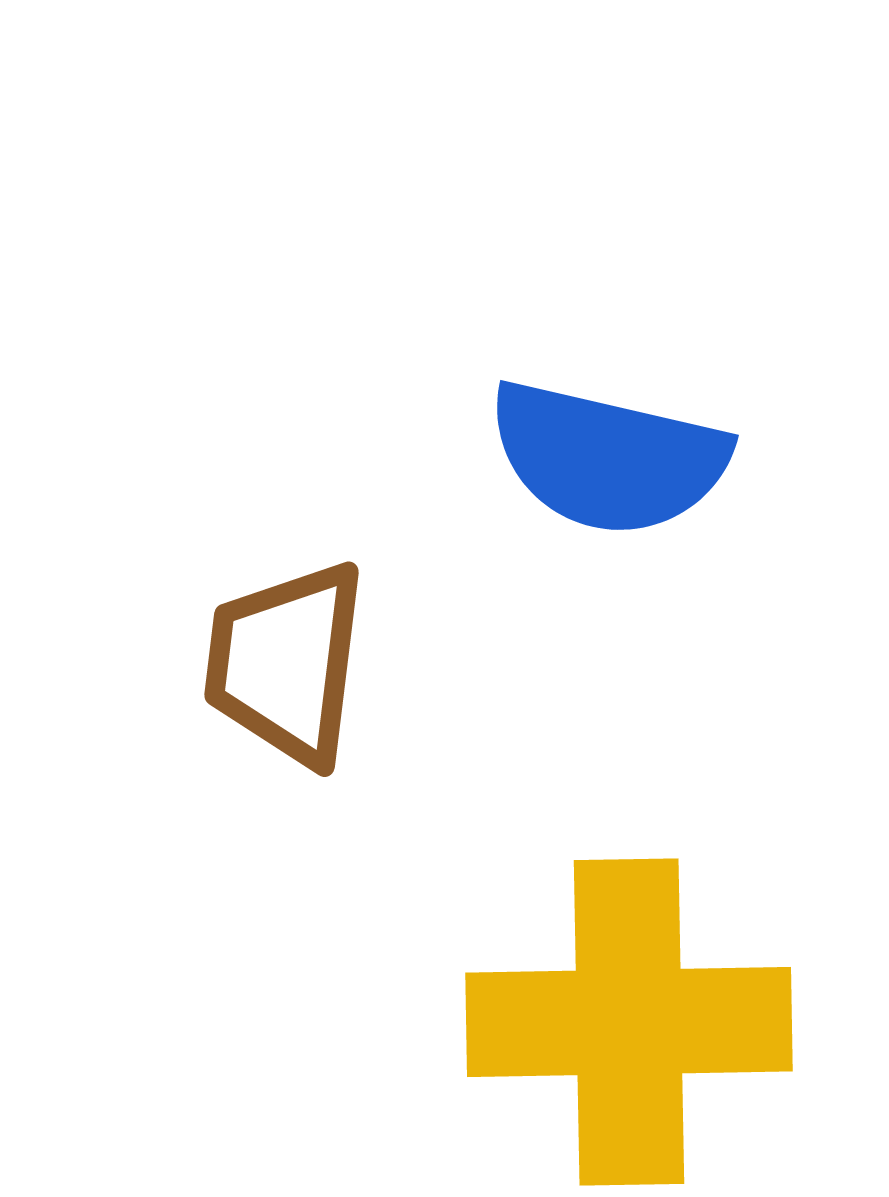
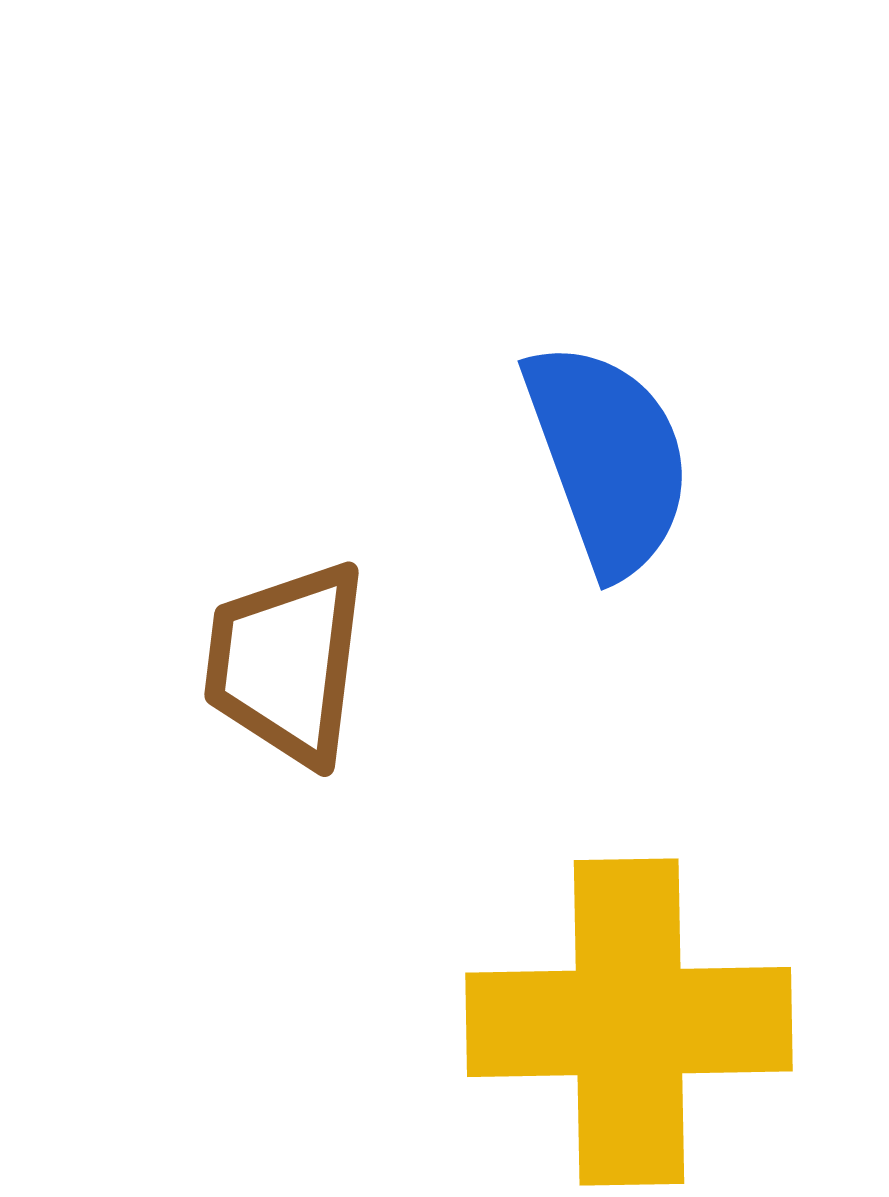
blue semicircle: rotated 123 degrees counterclockwise
